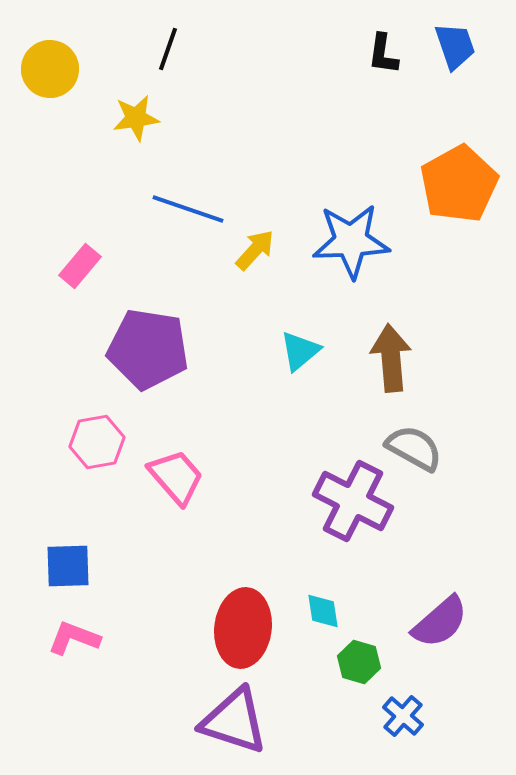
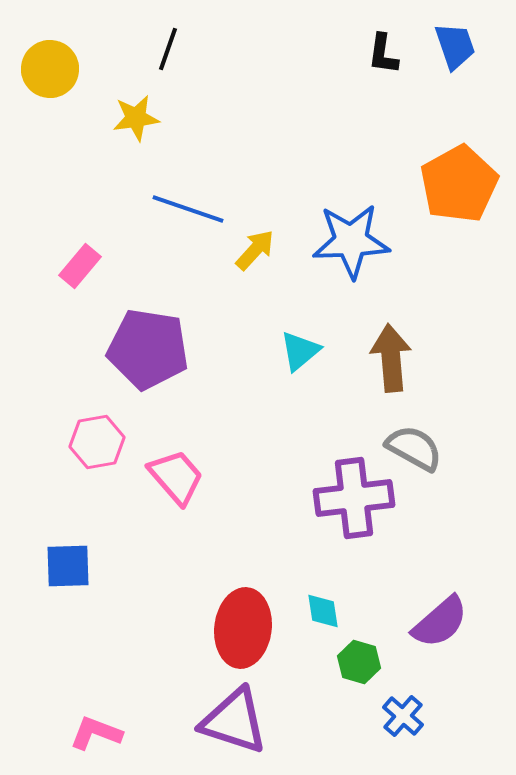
purple cross: moved 1 px right, 3 px up; rotated 34 degrees counterclockwise
pink L-shape: moved 22 px right, 95 px down
